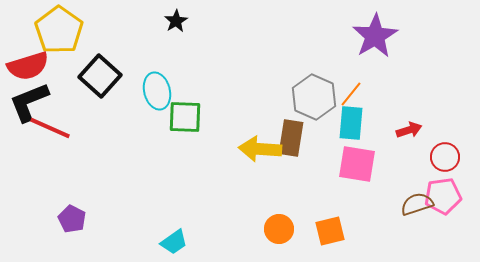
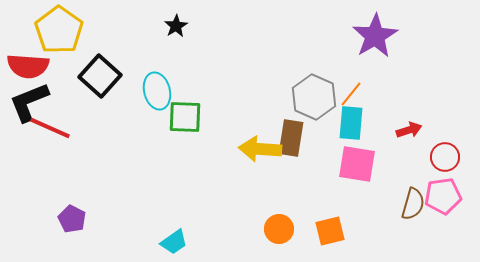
black star: moved 5 px down
red semicircle: rotated 21 degrees clockwise
brown semicircle: moved 4 px left; rotated 124 degrees clockwise
